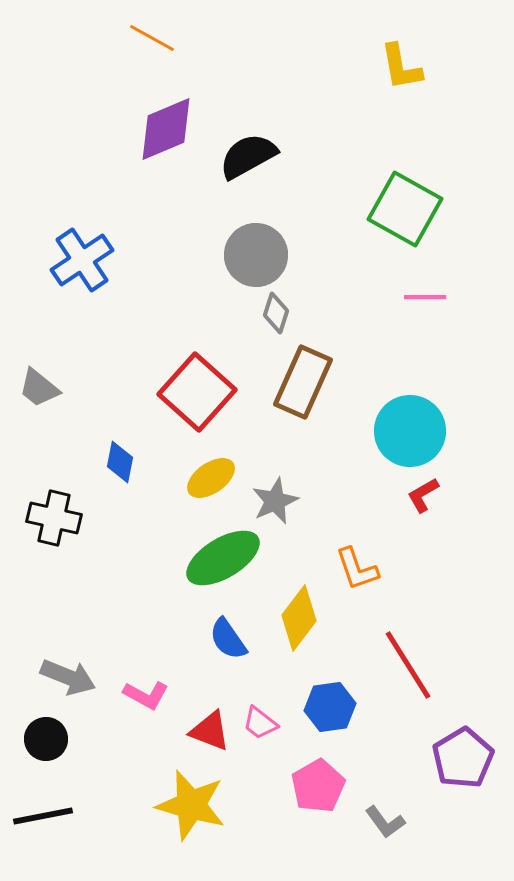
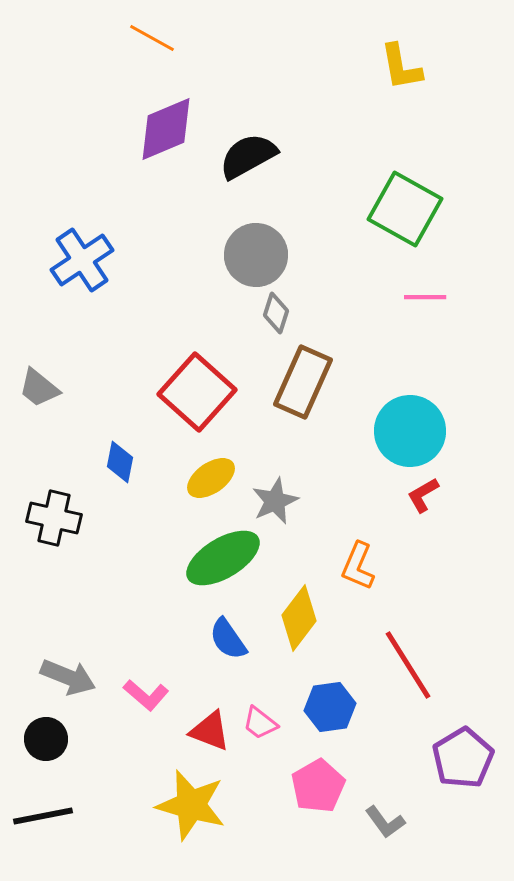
orange L-shape: moved 1 px right, 3 px up; rotated 42 degrees clockwise
pink L-shape: rotated 12 degrees clockwise
